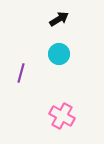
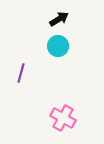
cyan circle: moved 1 px left, 8 px up
pink cross: moved 1 px right, 2 px down
